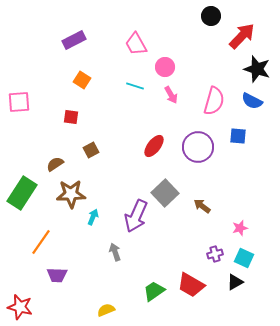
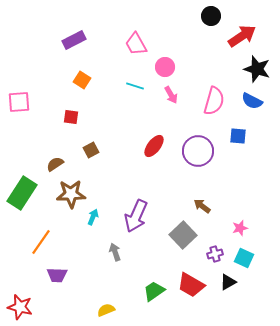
red arrow: rotated 12 degrees clockwise
purple circle: moved 4 px down
gray square: moved 18 px right, 42 px down
black triangle: moved 7 px left
